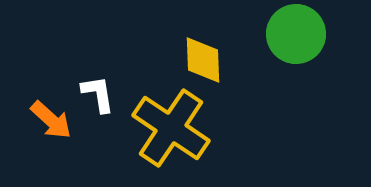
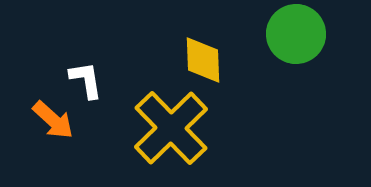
white L-shape: moved 12 px left, 14 px up
orange arrow: moved 2 px right
yellow cross: rotated 12 degrees clockwise
